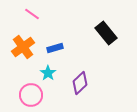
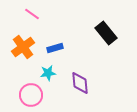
cyan star: rotated 28 degrees clockwise
purple diamond: rotated 50 degrees counterclockwise
